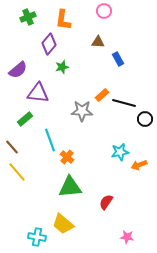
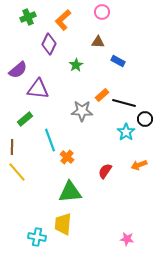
pink circle: moved 2 px left, 1 px down
orange L-shape: rotated 40 degrees clockwise
purple diamond: rotated 15 degrees counterclockwise
blue rectangle: moved 2 px down; rotated 32 degrees counterclockwise
green star: moved 14 px right, 2 px up; rotated 16 degrees counterclockwise
purple triangle: moved 4 px up
brown line: rotated 42 degrees clockwise
cyan star: moved 6 px right, 20 px up; rotated 24 degrees counterclockwise
green triangle: moved 5 px down
red semicircle: moved 1 px left, 31 px up
yellow trapezoid: rotated 55 degrees clockwise
pink star: moved 2 px down
